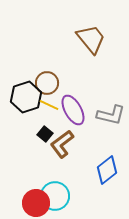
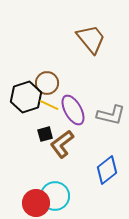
black square: rotated 35 degrees clockwise
